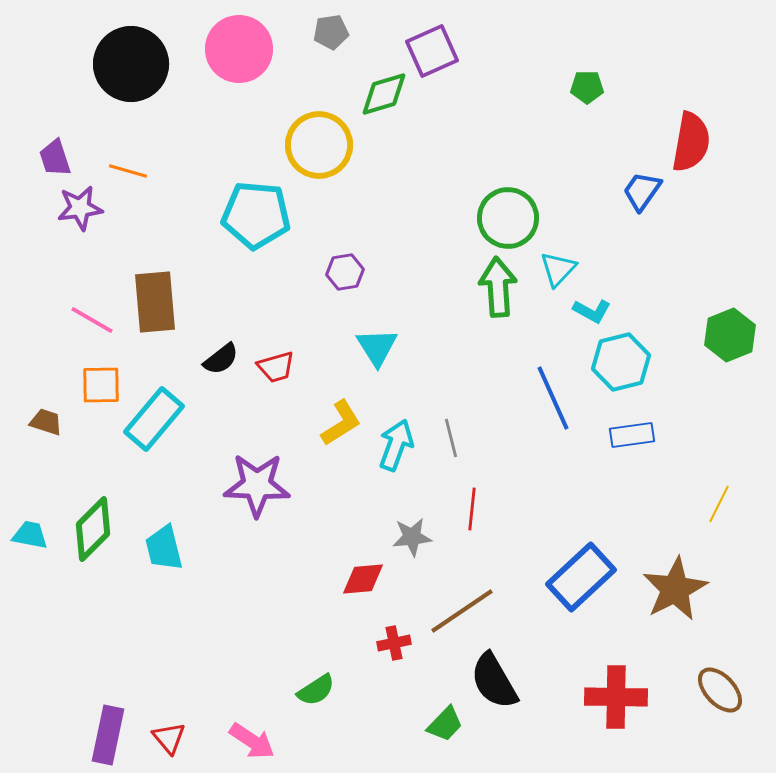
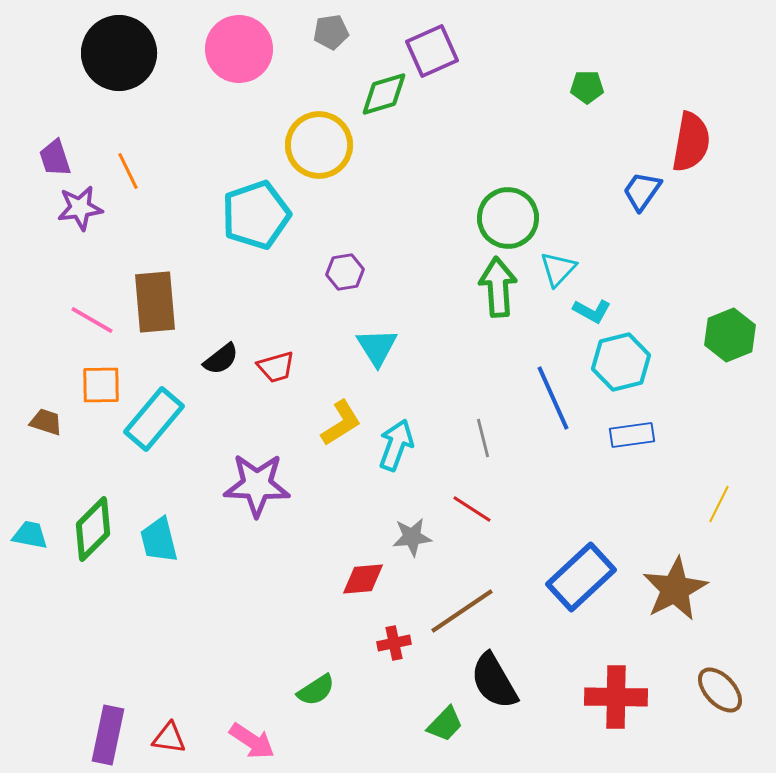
black circle at (131, 64): moved 12 px left, 11 px up
orange line at (128, 171): rotated 48 degrees clockwise
cyan pentagon at (256, 215): rotated 24 degrees counterclockwise
gray line at (451, 438): moved 32 px right
red line at (472, 509): rotated 63 degrees counterclockwise
cyan trapezoid at (164, 548): moved 5 px left, 8 px up
red triangle at (169, 738): rotated 42 degrees counterclockwise
